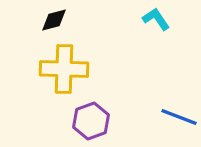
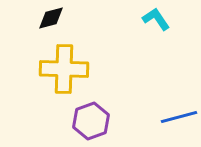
black diamond: moved 3 px left, 2 px up
blue line: rotated 36 degrees counterclockwise
